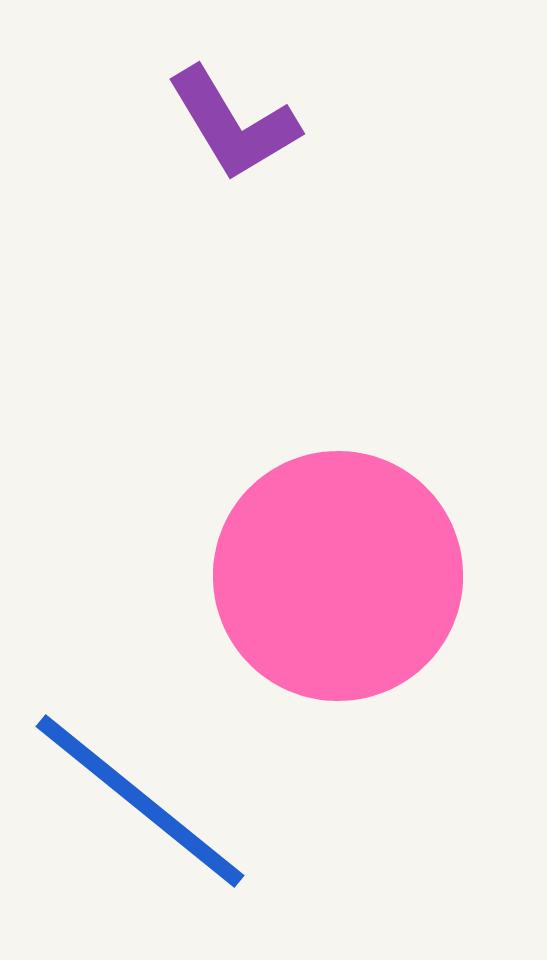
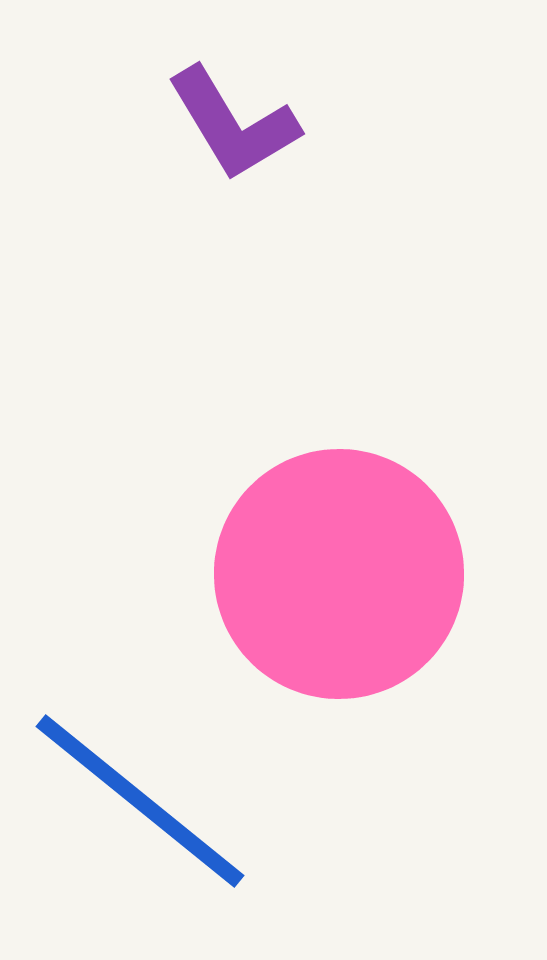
pink circle: moved 1 px right, 2 px up
